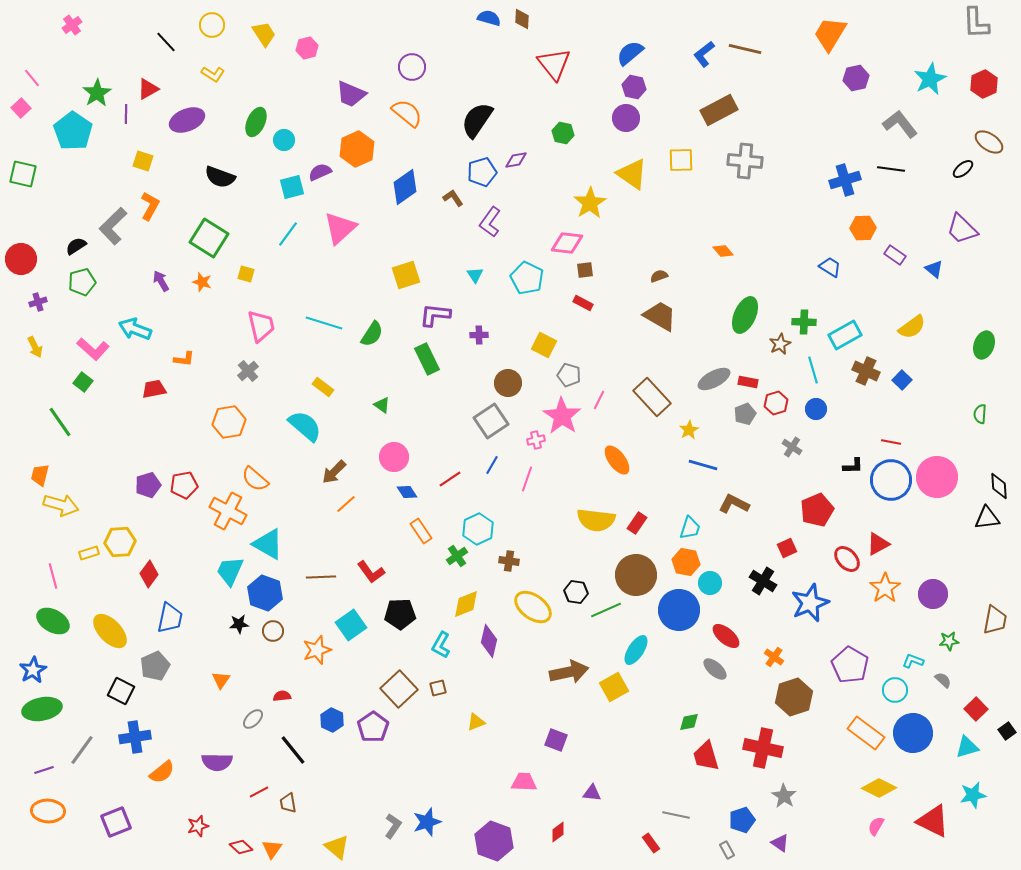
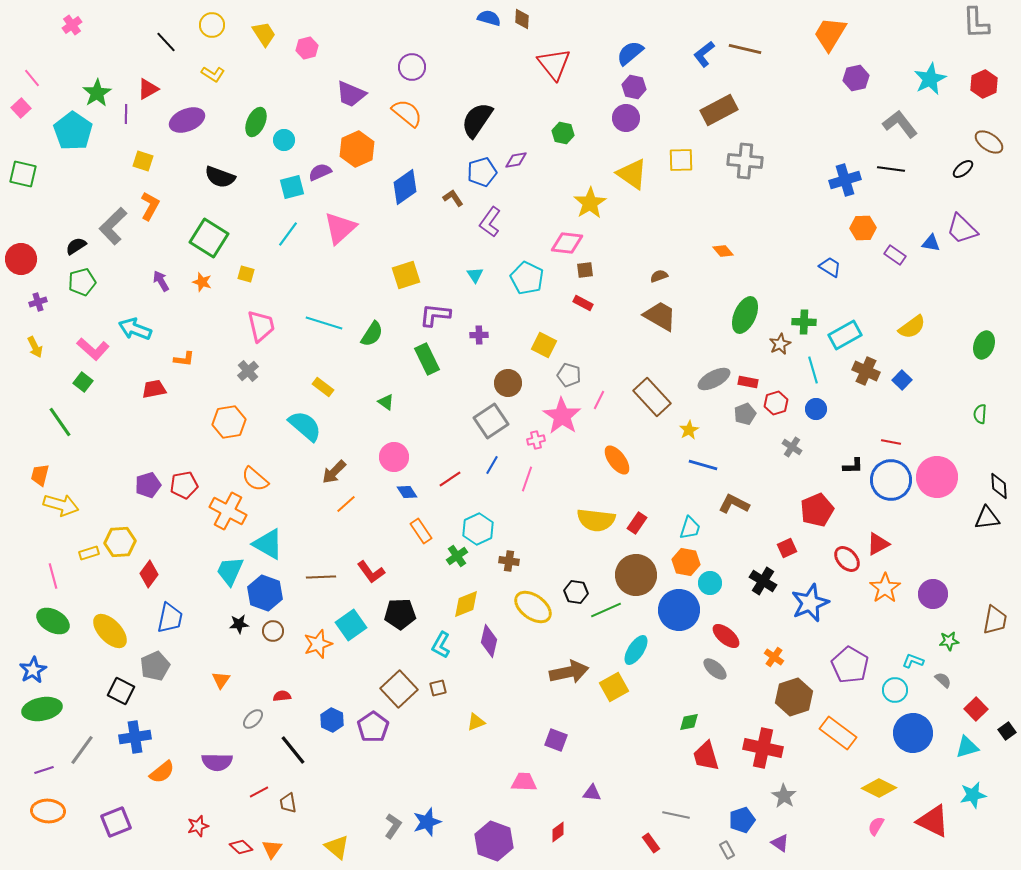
blue triangle at (934, 269): moved 3 px left, 26 px up; rotated 30 degrees counterclockwise
green triangle at (382, 405): moved 4 px right, 3 px up
orange star at (317, 650): moved 1 px right, 6 px up
orange rectangle at (866, 733): moved 28 px left
